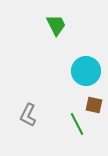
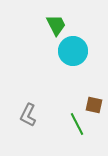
cyan circle: moved 13 px left, 20 px up
